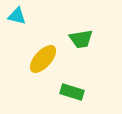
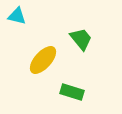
green trapezoid: rotated 120 degrees counterclockwise
yellow ellipse: moved 1 px down
